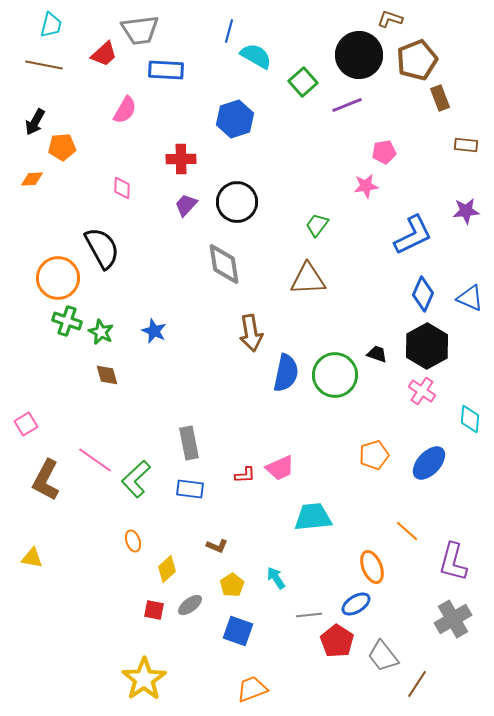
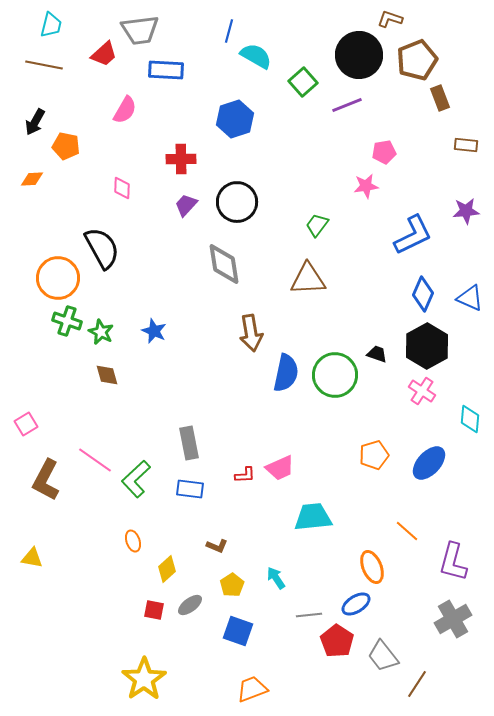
orange pentagon at (62, 147): moved 4 px right, 1 px up; rotated 16 degrees clockwise
